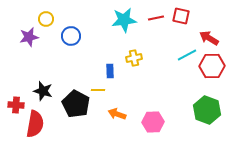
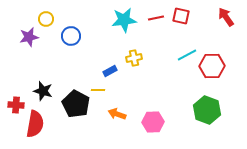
red arrow: moved 17 px right, 21 px up; rotated 24 degrees clockwise
blue rectangle: rotated 64 degrees clockwise
